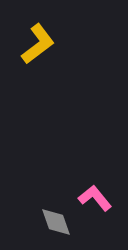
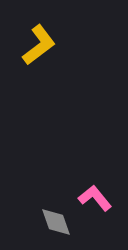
yellow L-shape: moved 1 px right, 1 px down
